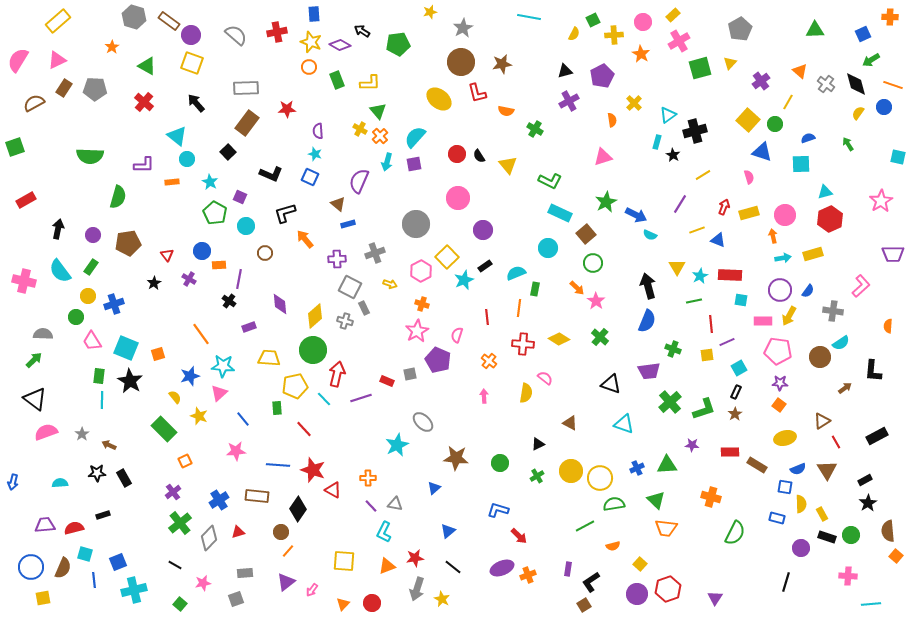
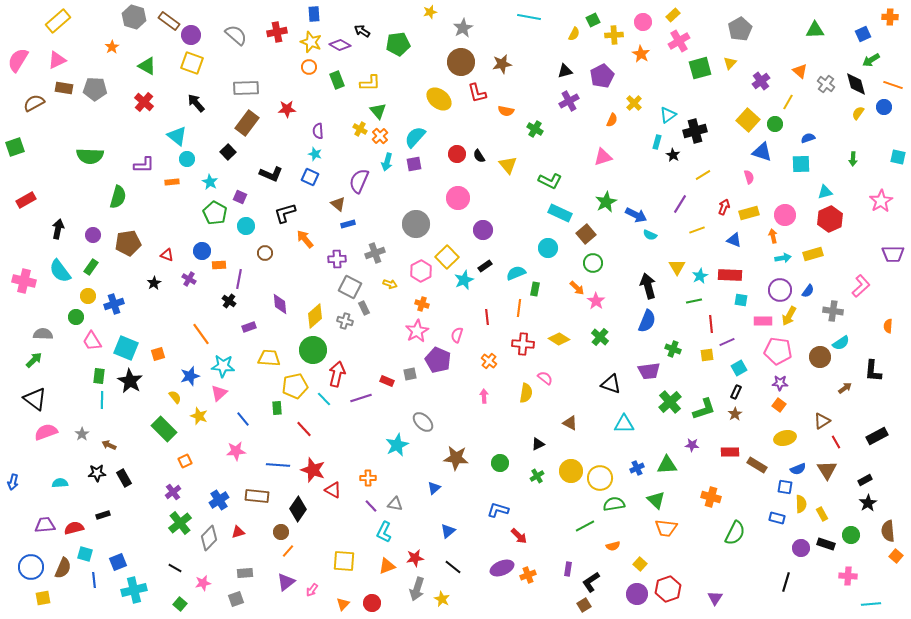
brown rectangle at (64, 88): rotated 66 degrees clockwise
orange semicircle at (612, 120): rotated 32 degrees clockwise
green arrow at (848, 144): moved 5 px right, 15 px down; rotated 144 degrees counterclockwise
blue triangle at (718, 240): moved 16 px right
red triangle at (167, 255): rotated 32 degrees counterclockwise
cyan triangle at (624, 424): rotated 20 degrees counterclockwise
black rectangle at (827, 537): moved 1 px left, 7 px down
black line at (175, 565): moved 3 px down
